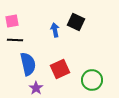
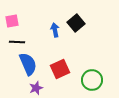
black square: moved 1 px down; rotated 24 degrees clockwise
black line: moved 2 px right, 2 px down
blue semicircle: rotated 10 degrees counterclockwise
purple star: rotated 16 degrees clockwise
